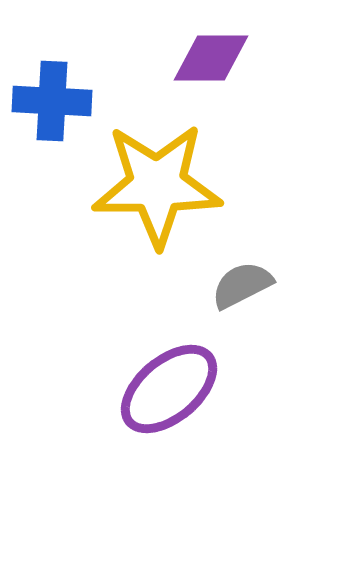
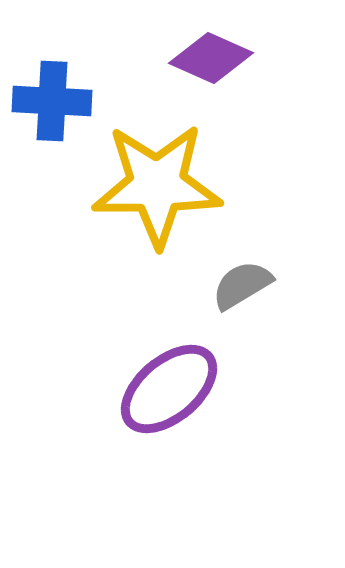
purple diamond: rotated 24 degrees clockwise
gray semicircle: rotated 4 degrees counterclockwise
